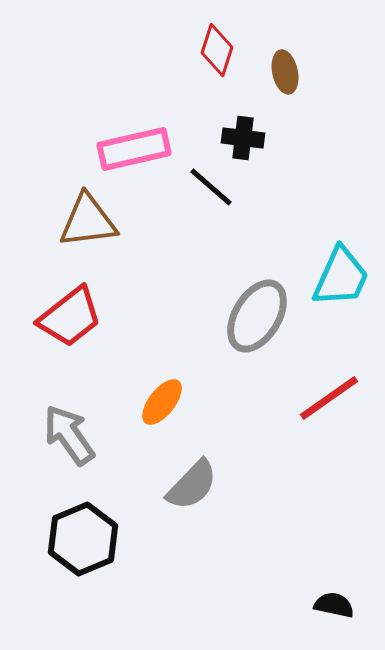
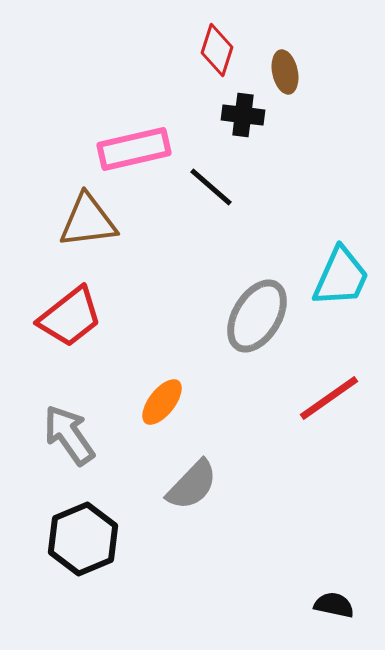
black cross: moved 23 px up
